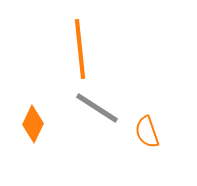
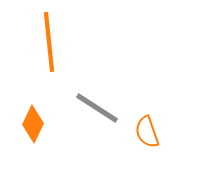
orange line: moved 31 px left, 7 px up
